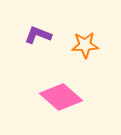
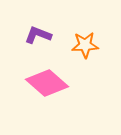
pink diamond: moved 14 px left, 14 px up
